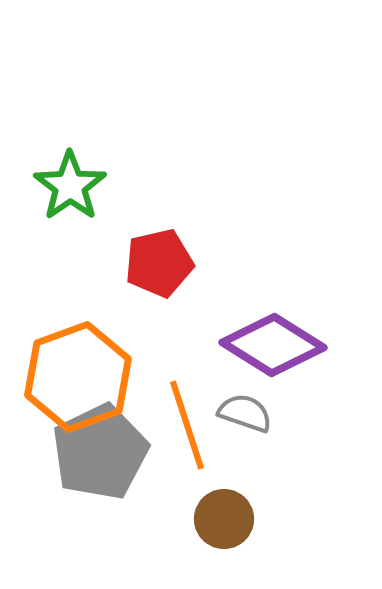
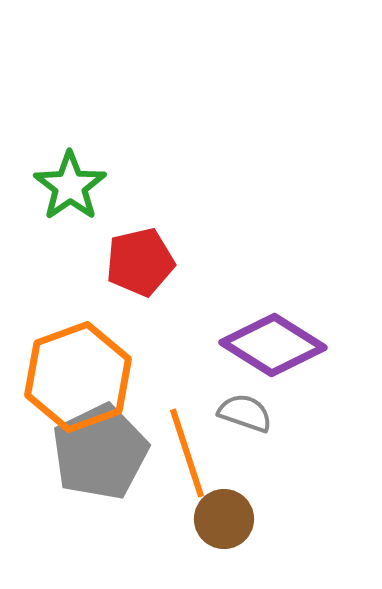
red pentagon: moved 19 px left, 1 px up
orange line: moved 28 px down
